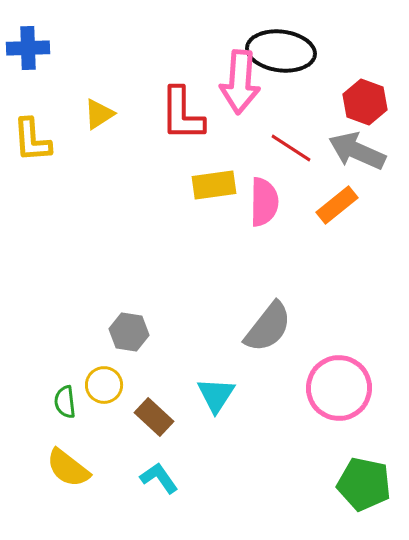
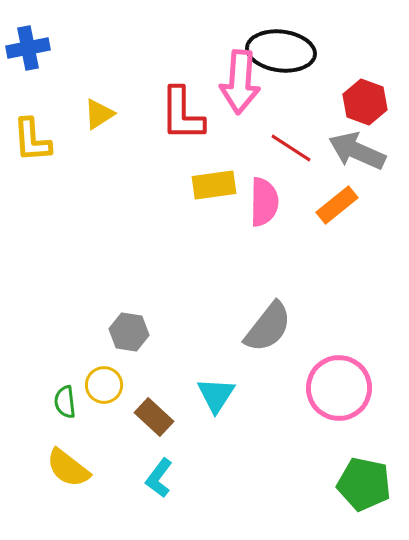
blue cross: rotated 9 degrees counterclockwise
cyan L-shape: rotated 108 degrees counterclockwise
